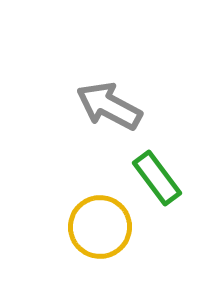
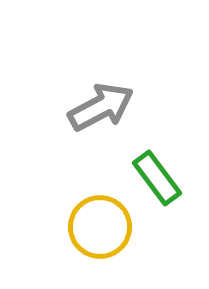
gray arrow: moved 8 px left, 1 px down; rotated 124 degrees clockwise
